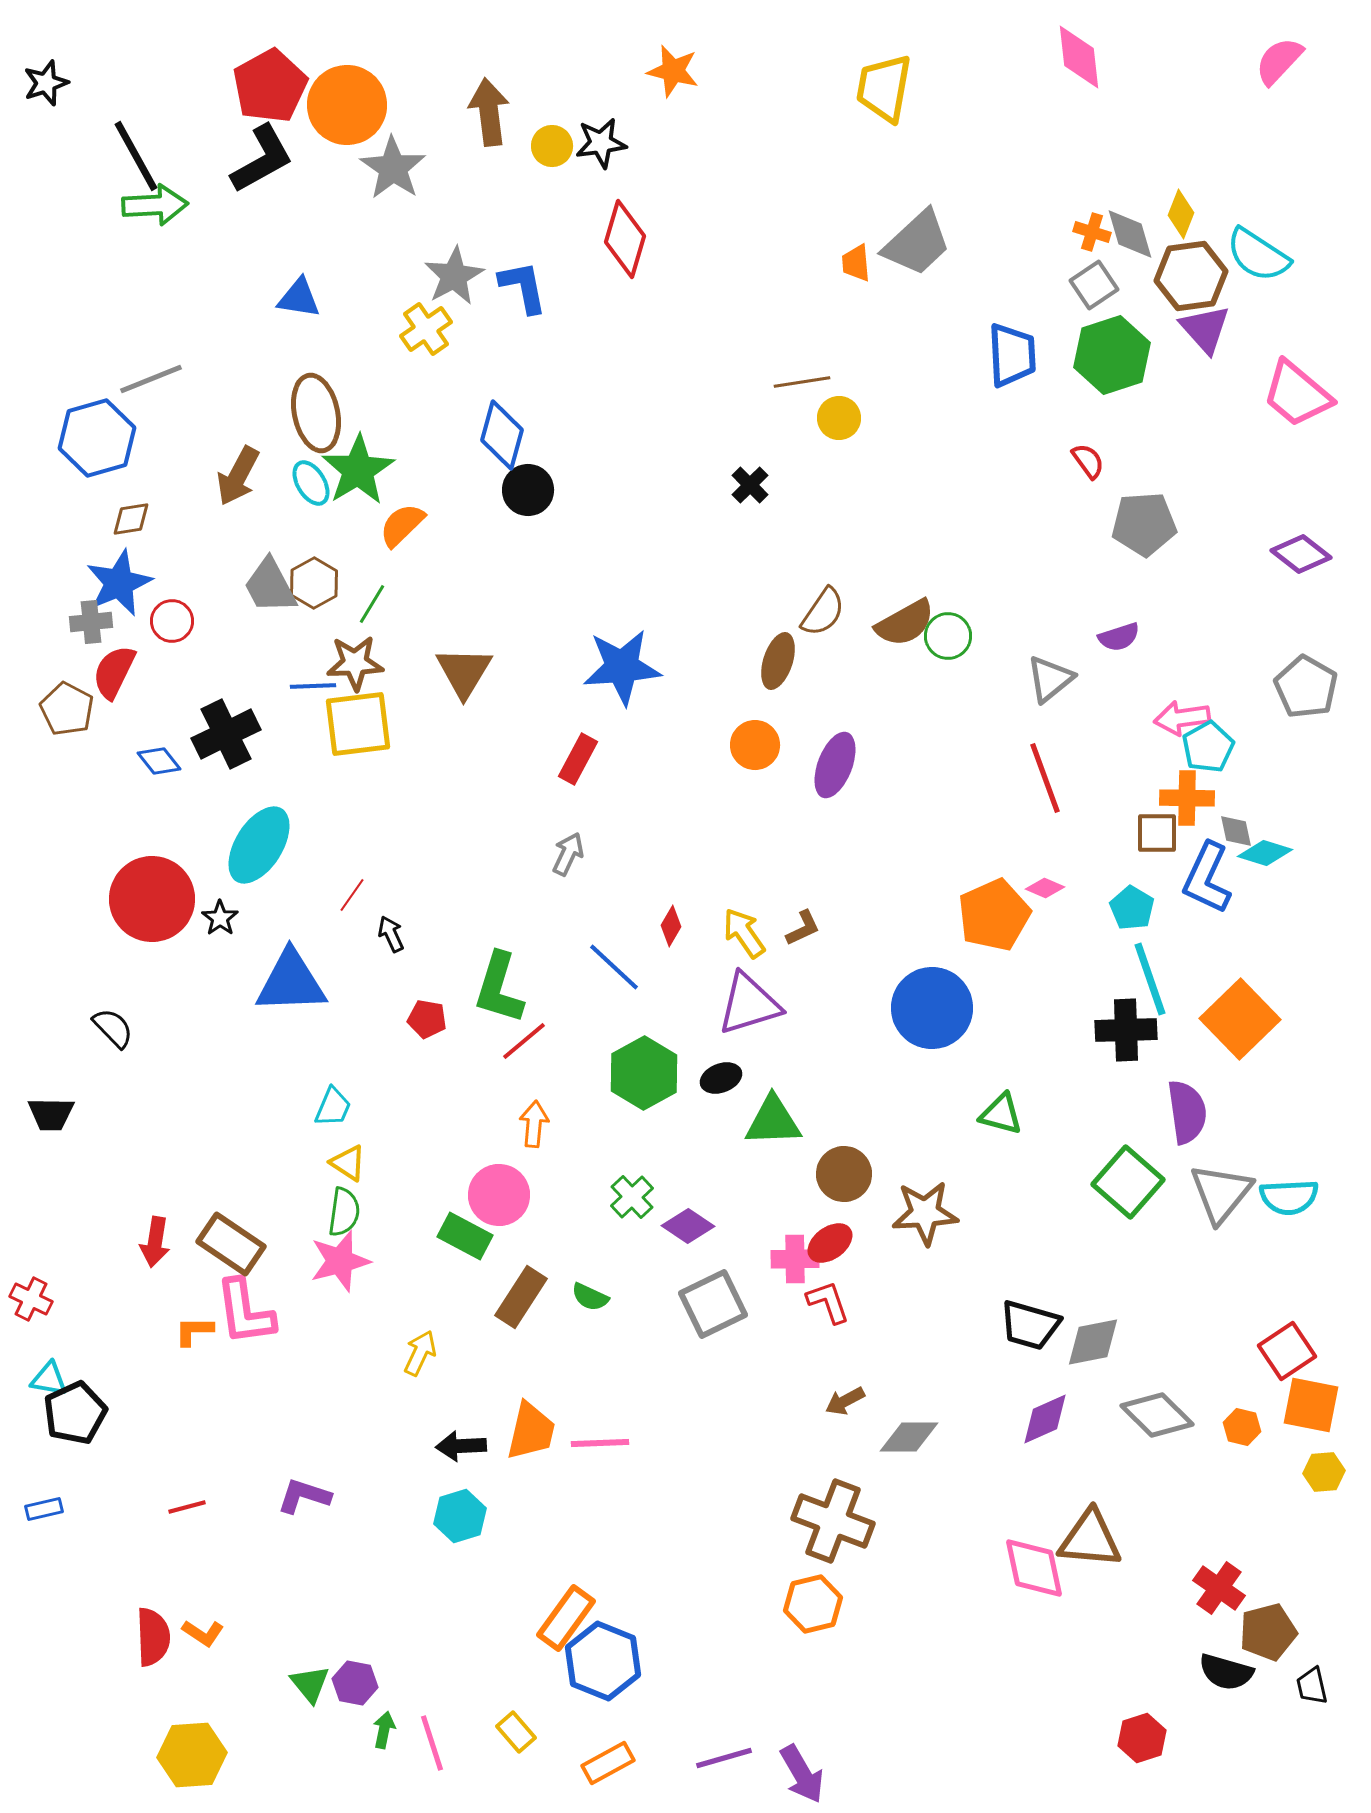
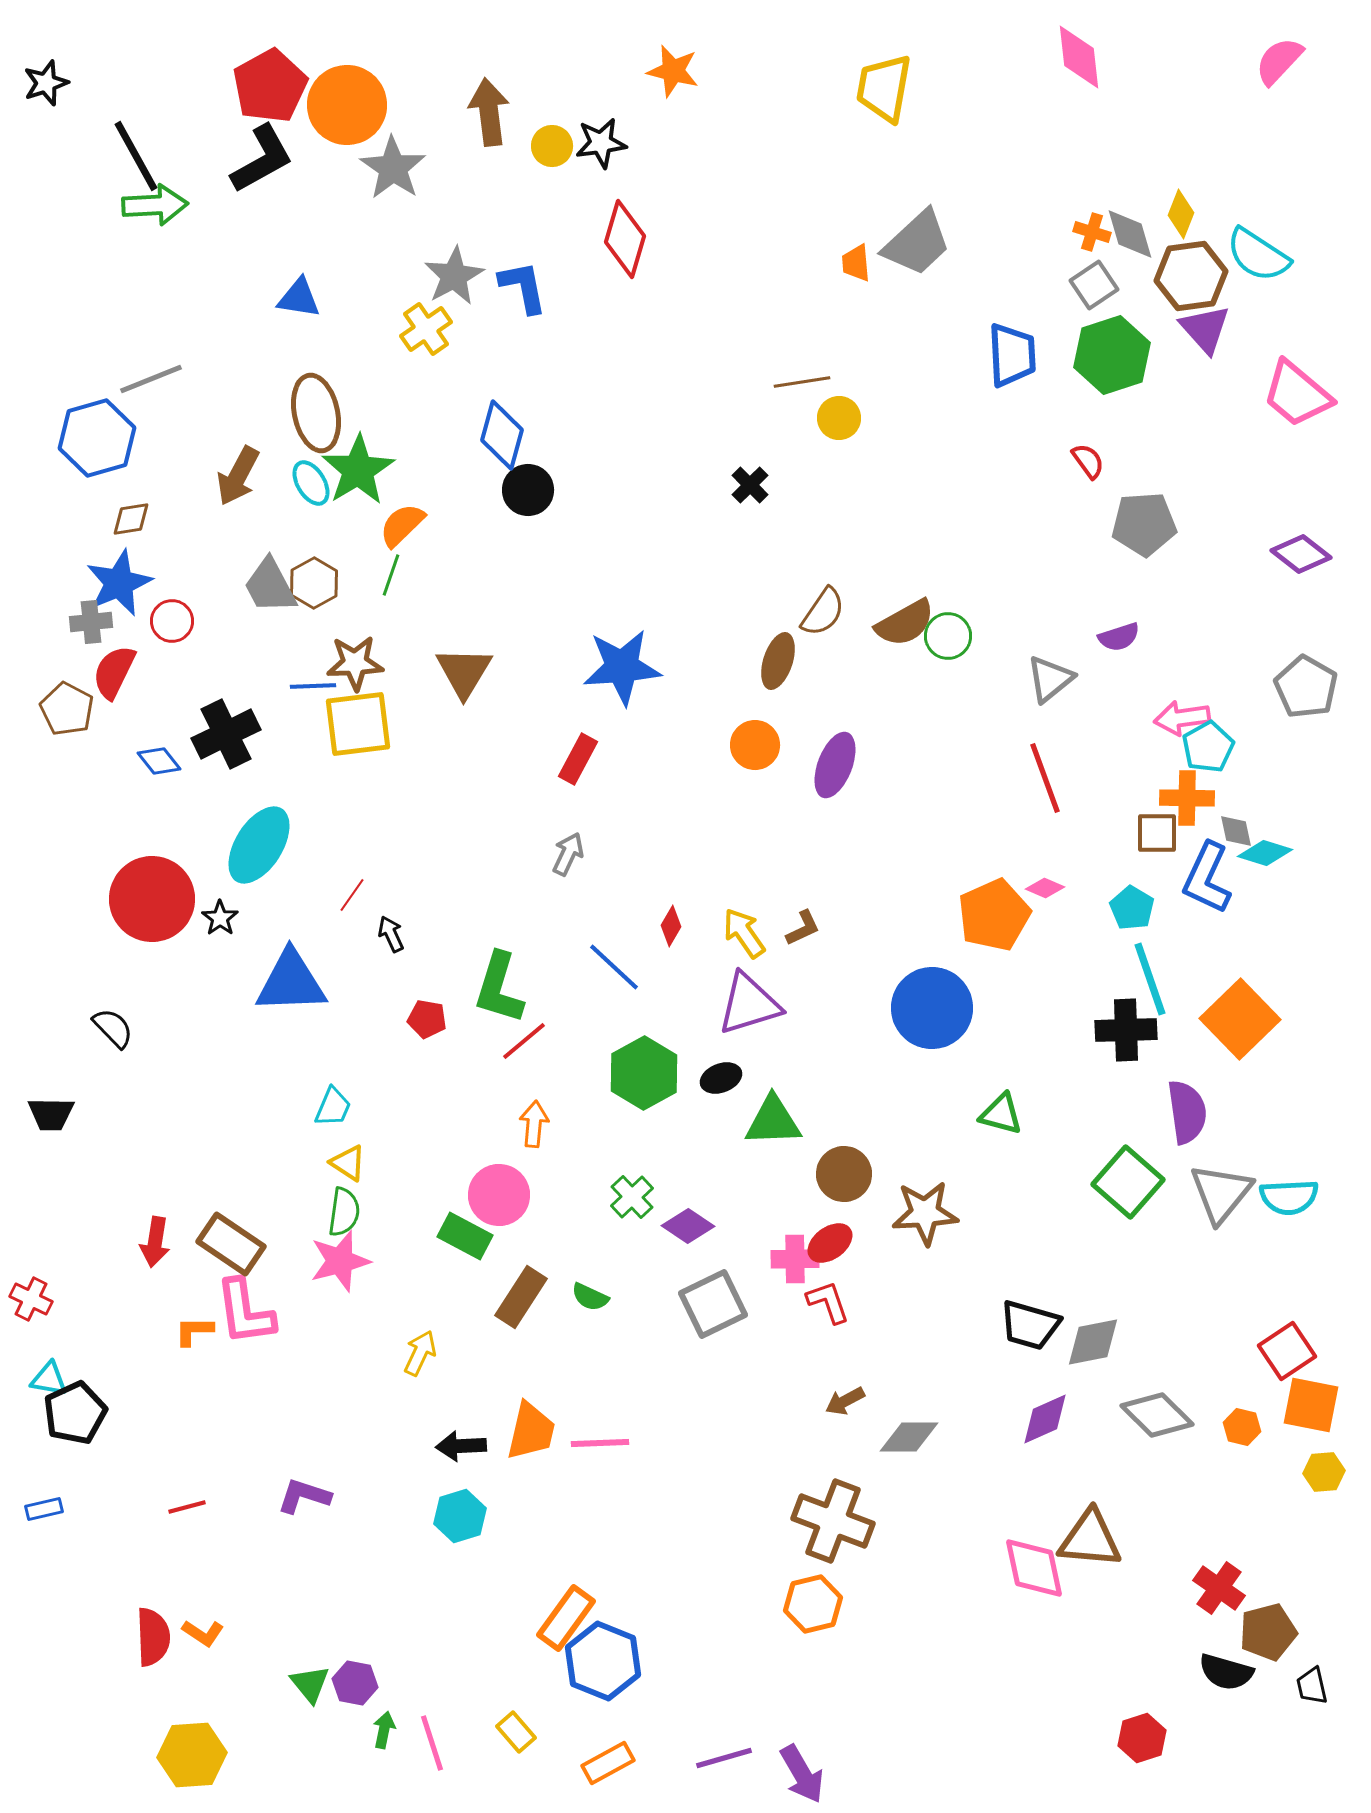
green line at (372, 604): moved 19 px right, 29 px up; rotated 12 degrees counterclockwise
